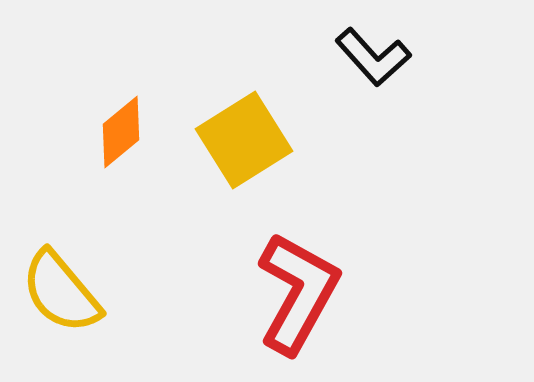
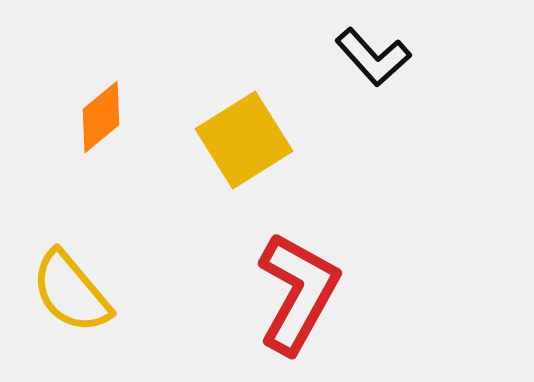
orange diamond: moved 20 px left, 15 px up
yellow semicircle: moved 10 px right
